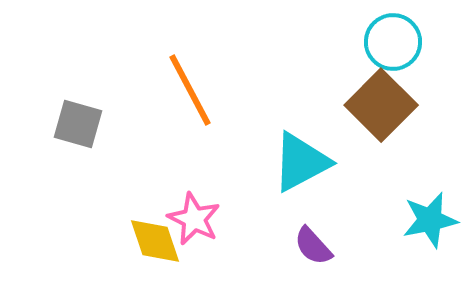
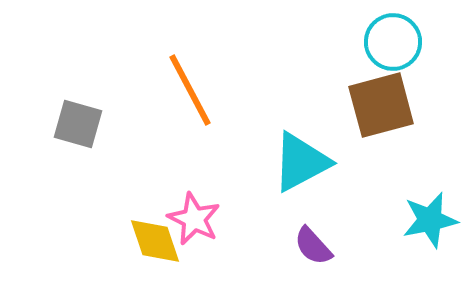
brown square: rotated 30 degrees clockwise
